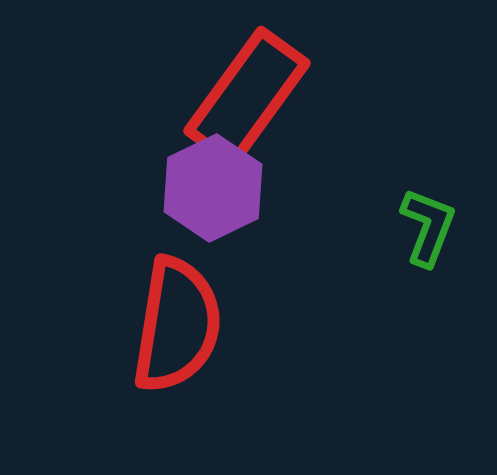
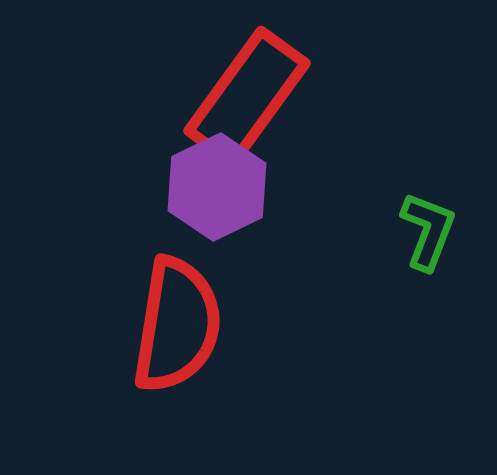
purple hexagon: moved 4 px right, 1 px up
green L-shape: moved 4 px down
